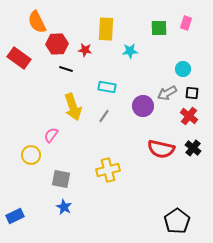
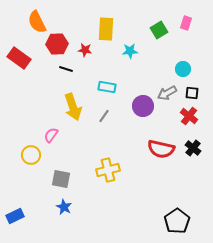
green square: moved 2 px down; rotated 30 degrees counterclockwise
